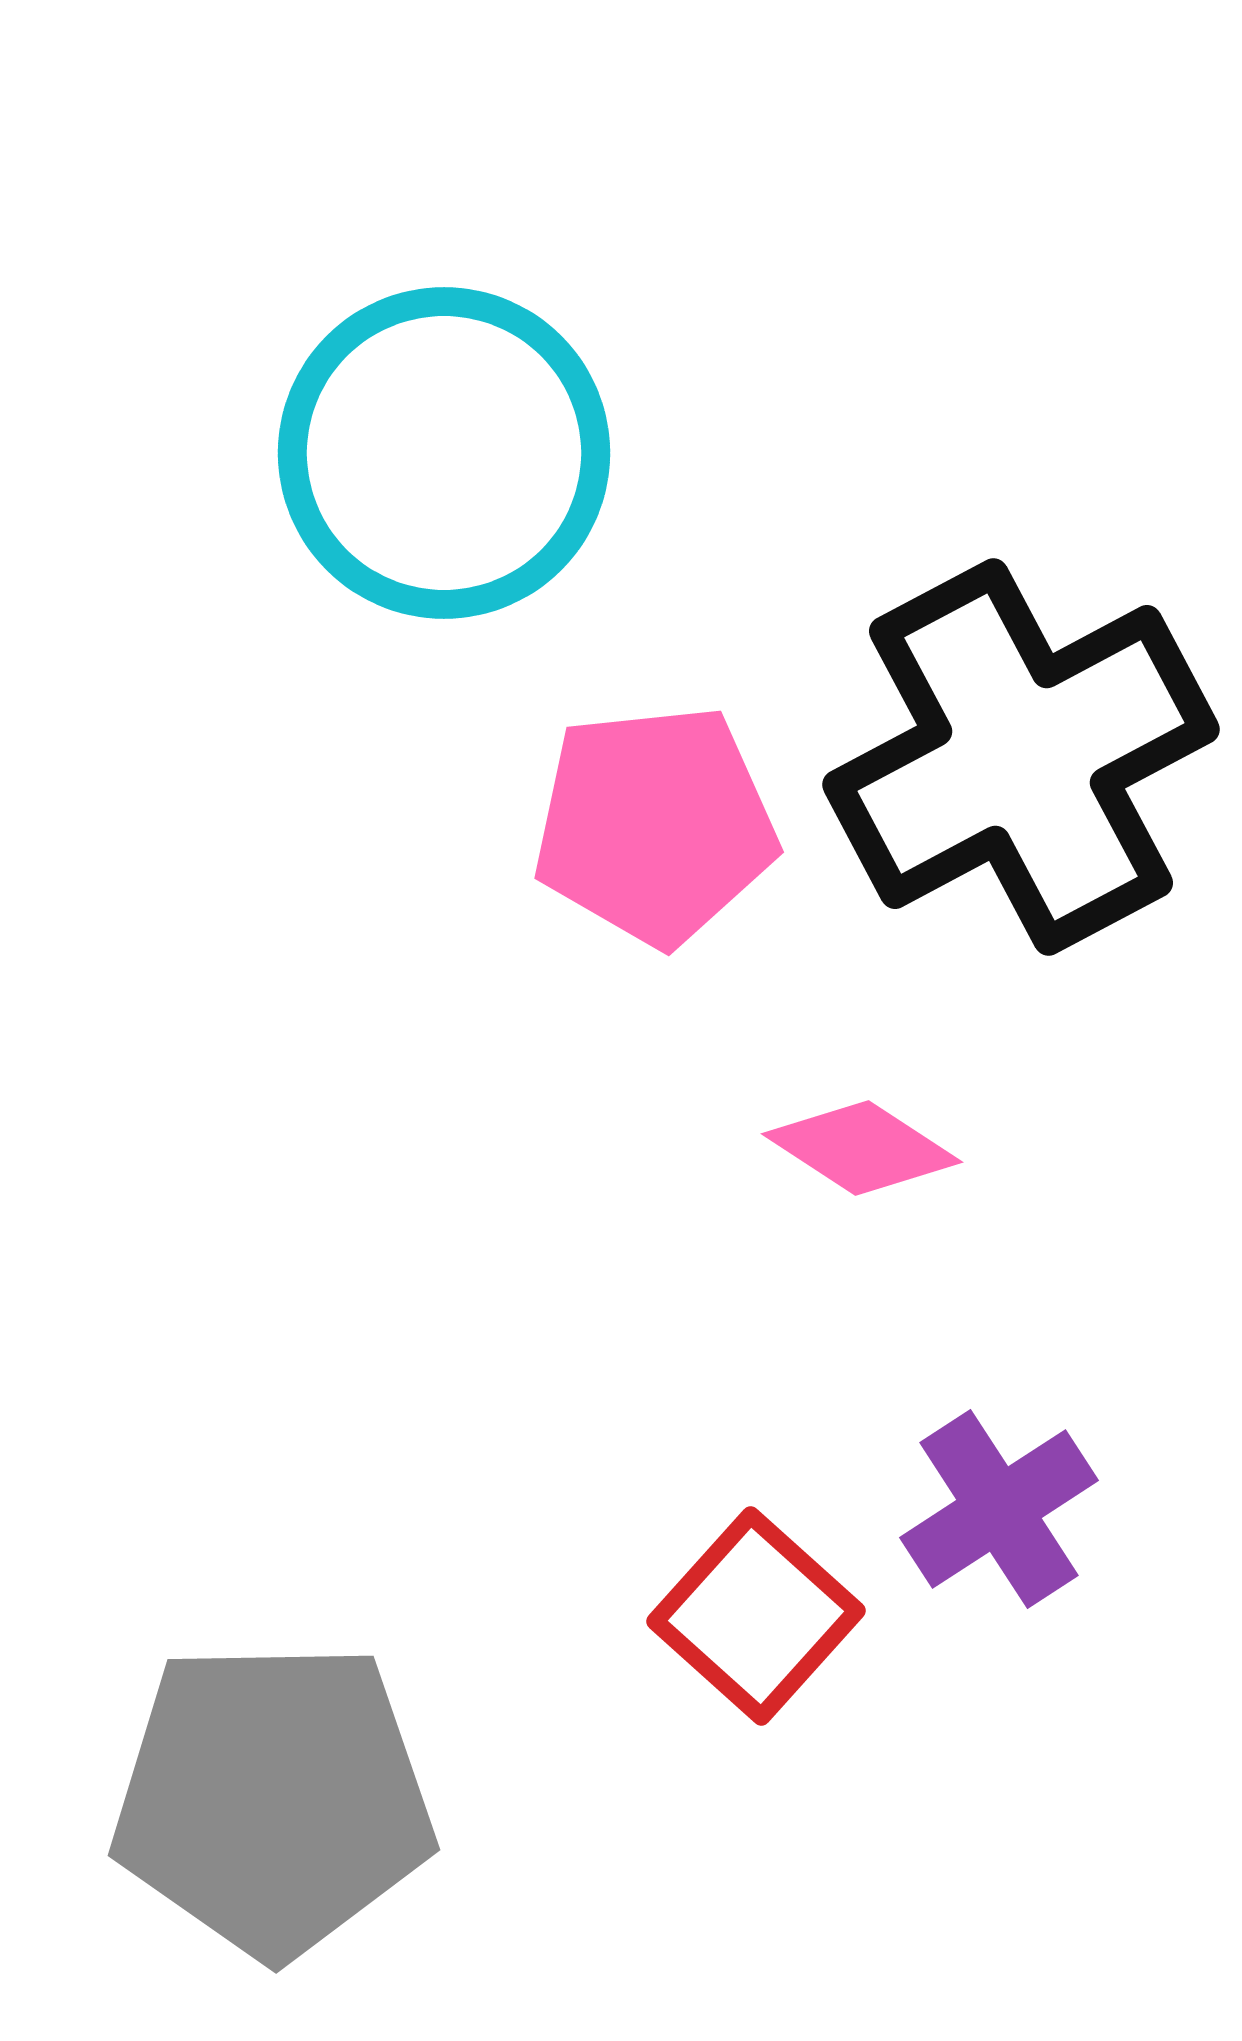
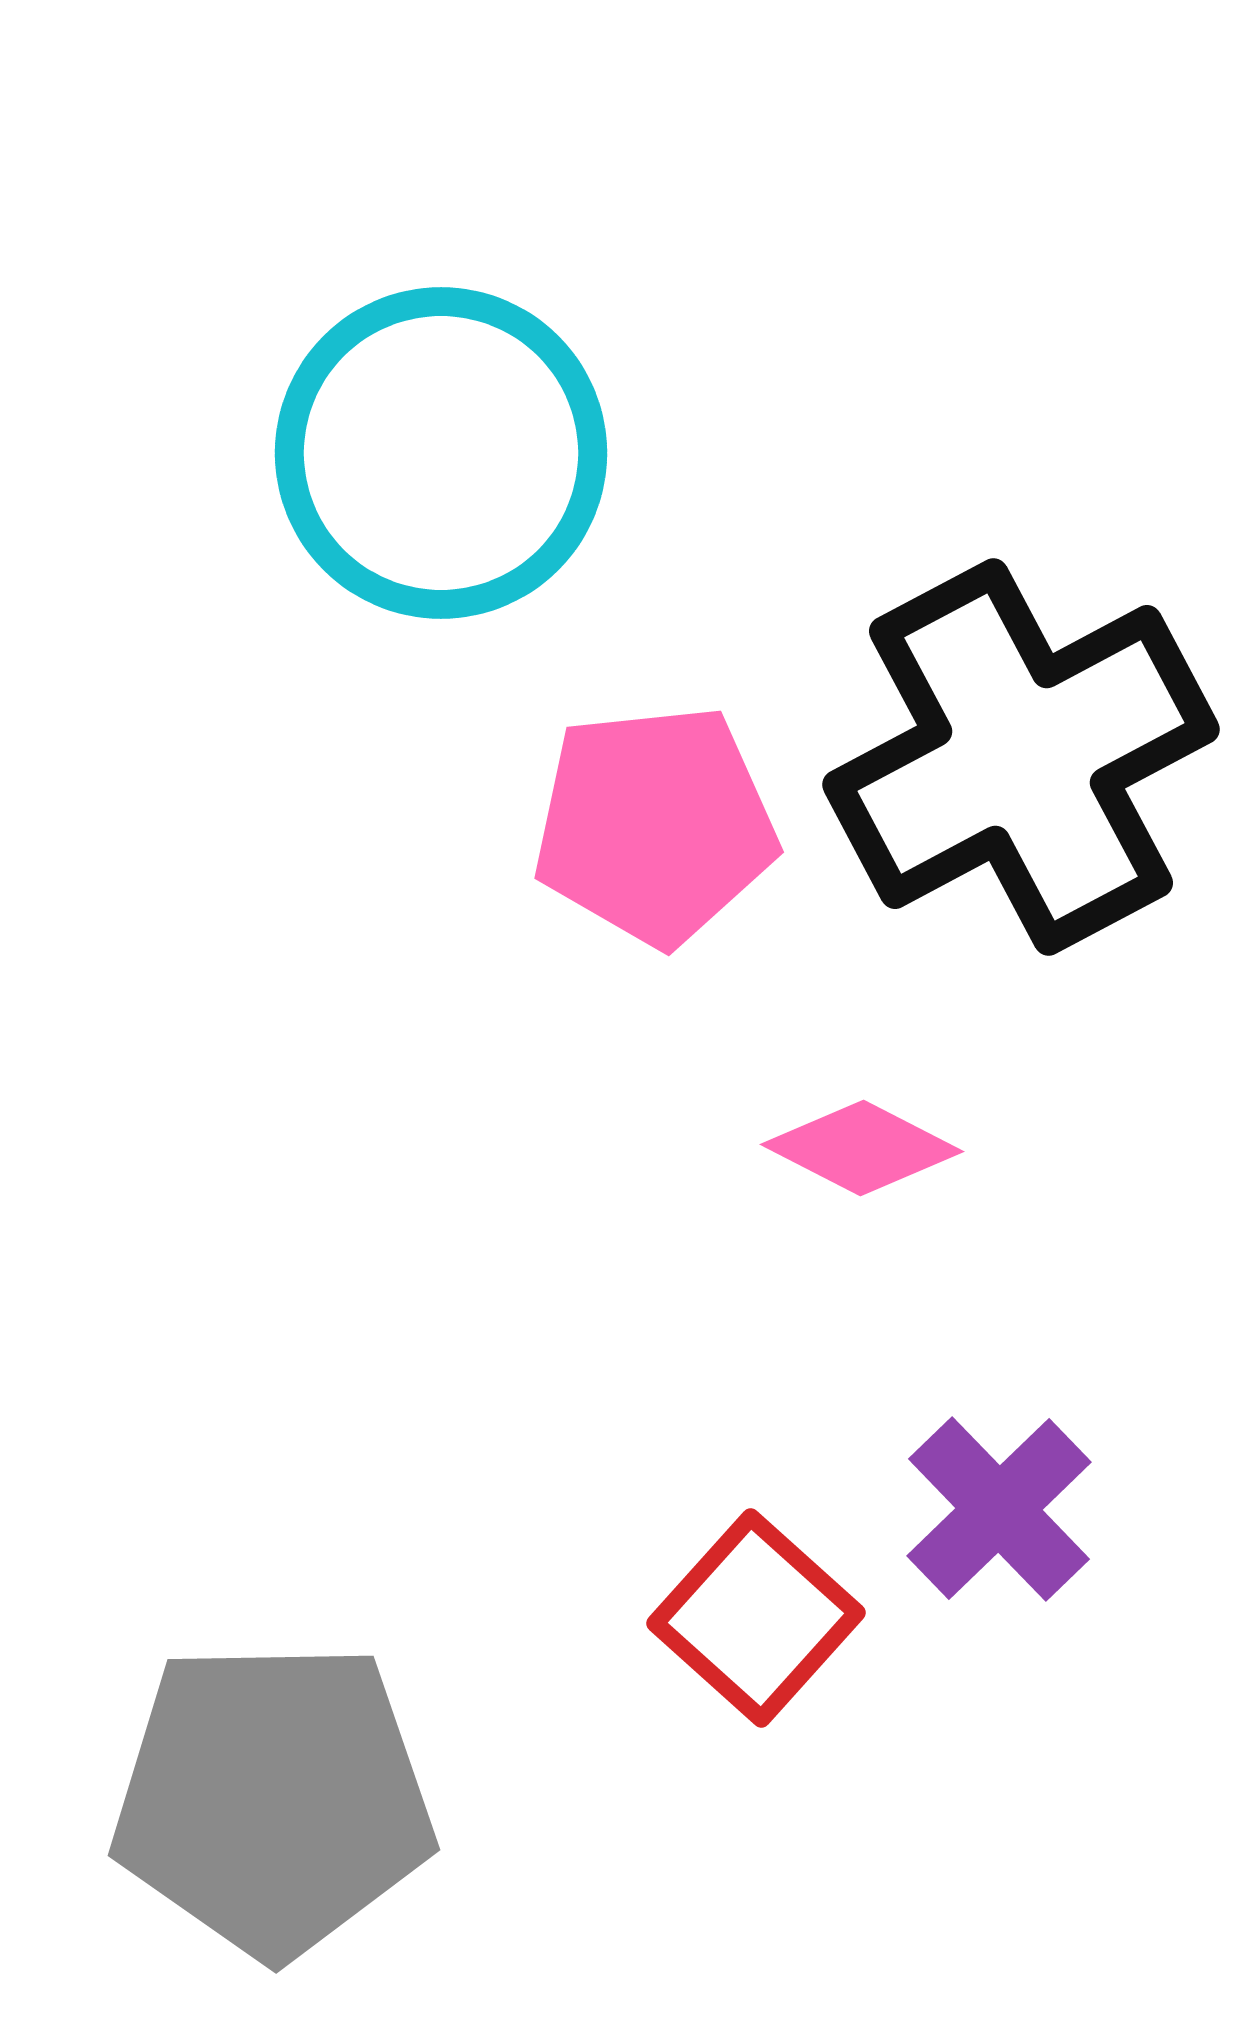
cyan circle: moved 3 px left
pink diamond: rotated 6 degrees counterclockwise
purple cross: rotated 11 degrees counterclockwise
red square: moved 2 px down
